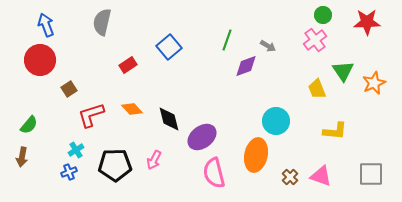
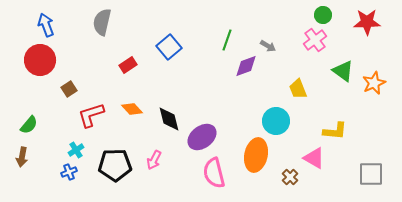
green triangle: rotated 20 degrees counterclockwise
yellow trapezoid: moved 19 px left
pink triangle: moved 7 px left, 18 px up; rotated 10 degrees clockwise
